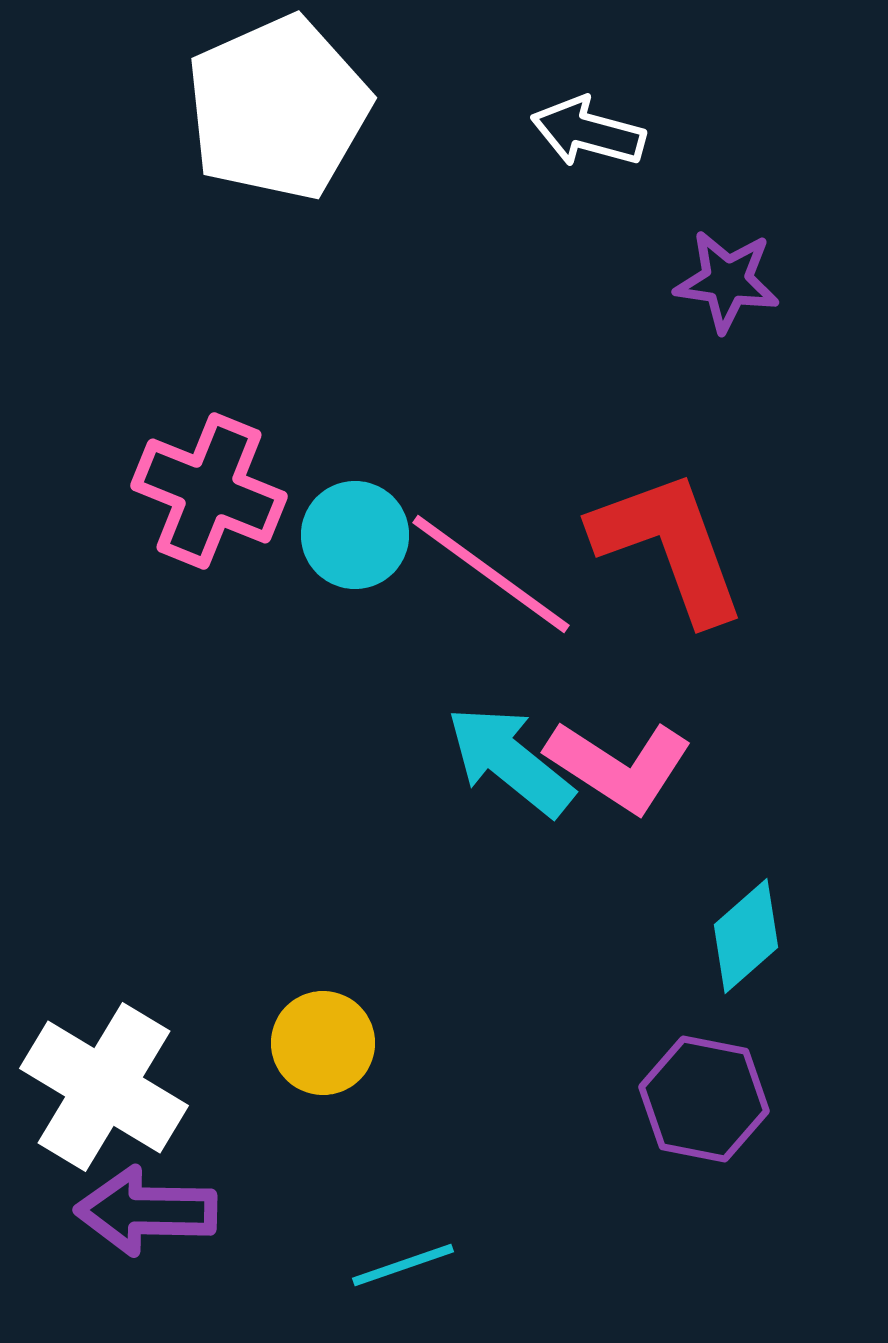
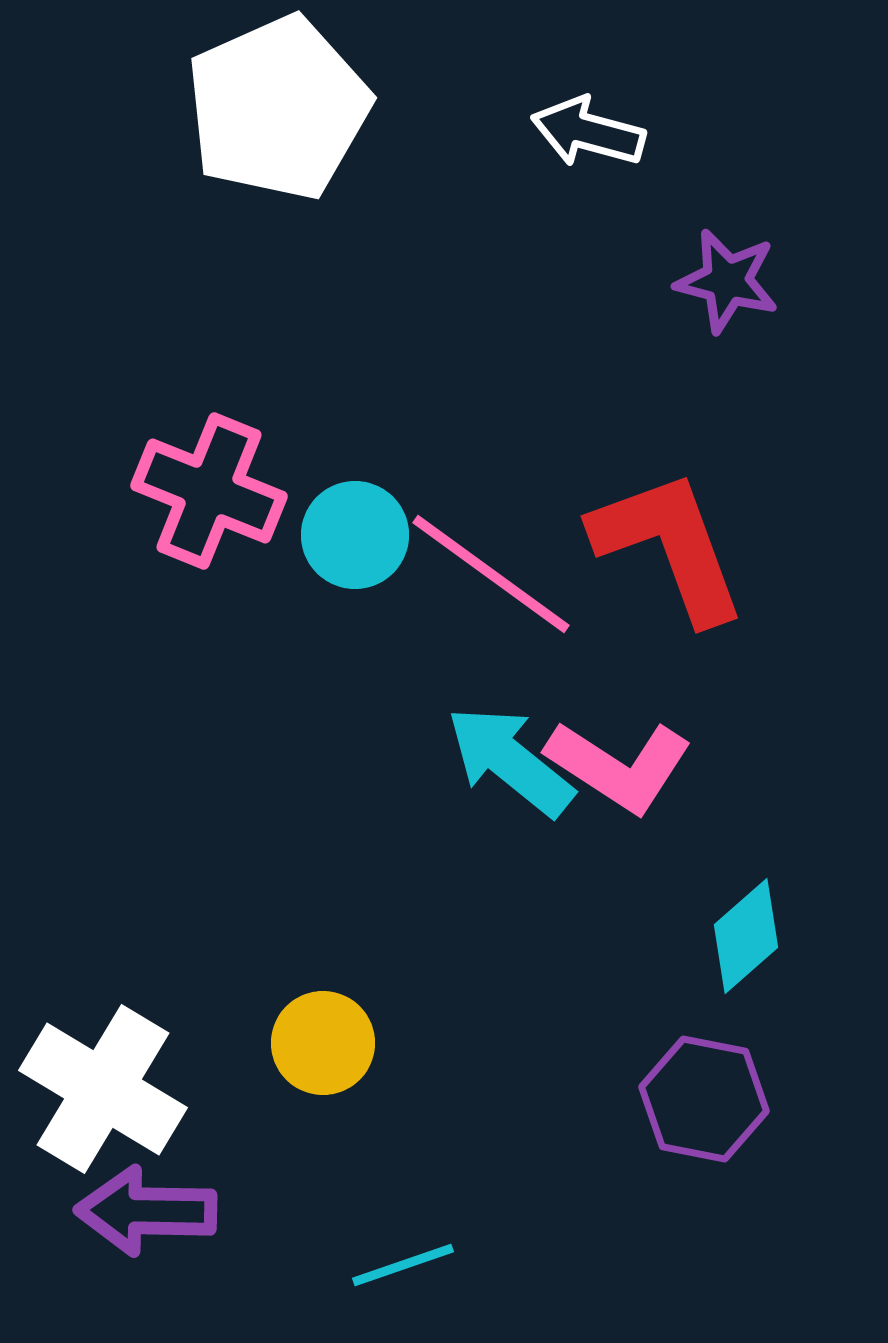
purple star: rotated 6 degrees clockwise
white cross: moved 1 px left, 2 px down
